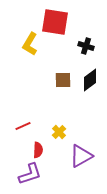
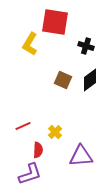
brown square: rotated 24 degrees clockwise
yellow cross: moved 4 px left
purple triangle: rotated 25 degrees clockwise
